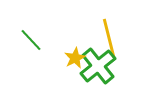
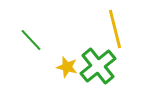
yellow line: moved 6 px right, 9 px up
yellow star: moved 8 px left, 9 px down; rotated 30 degrees counterclockwise
